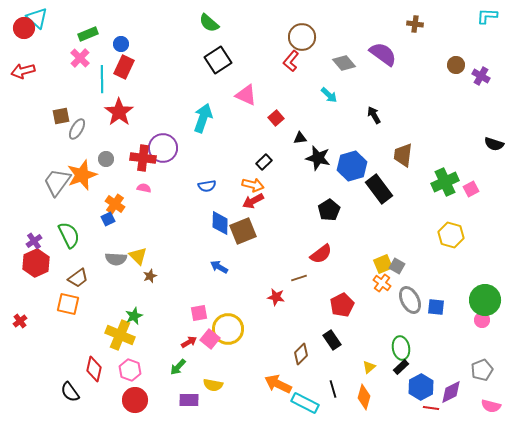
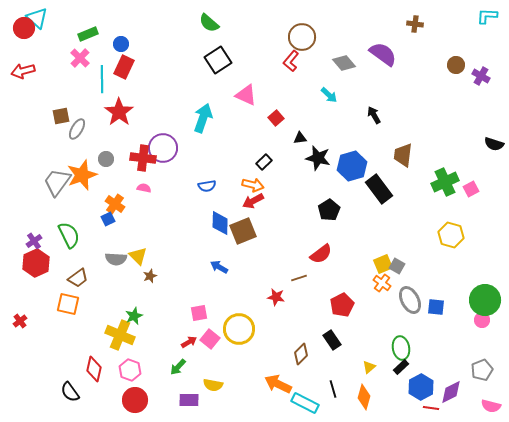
yellow circle at (228, 329): moved 11 px right
